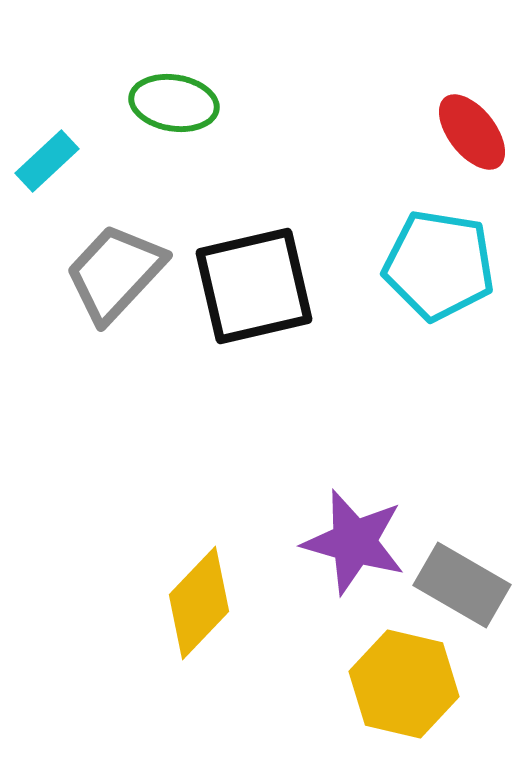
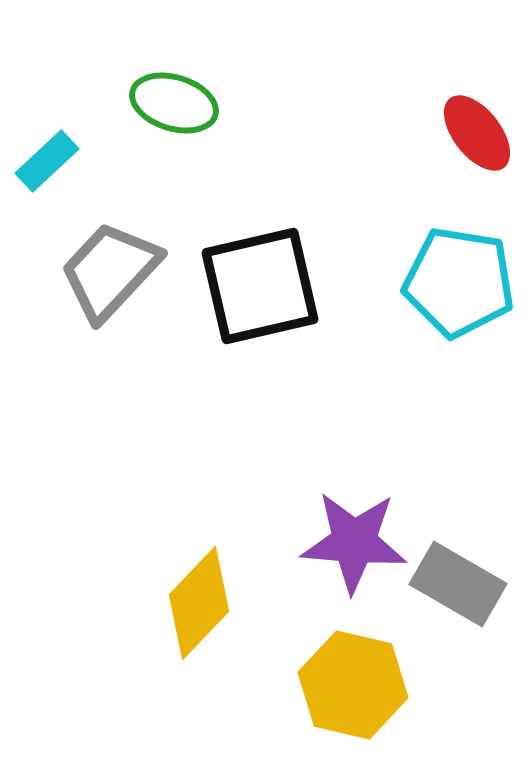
green ellipse: rotated 8 degrees clockwise
red ellipse: moved 5 px right, 1 px down
cyan pentagon: moved 20 px right, 17 px down
gray trapezoid: moved 5 px left, 2 px up
black square: moved 6 px right
purple star: rotated 11 degrees counterclockwise
gray rectangle: moved 4 px left, 1 px up
yellow hexagon: moved 51 px left, 1 px down
